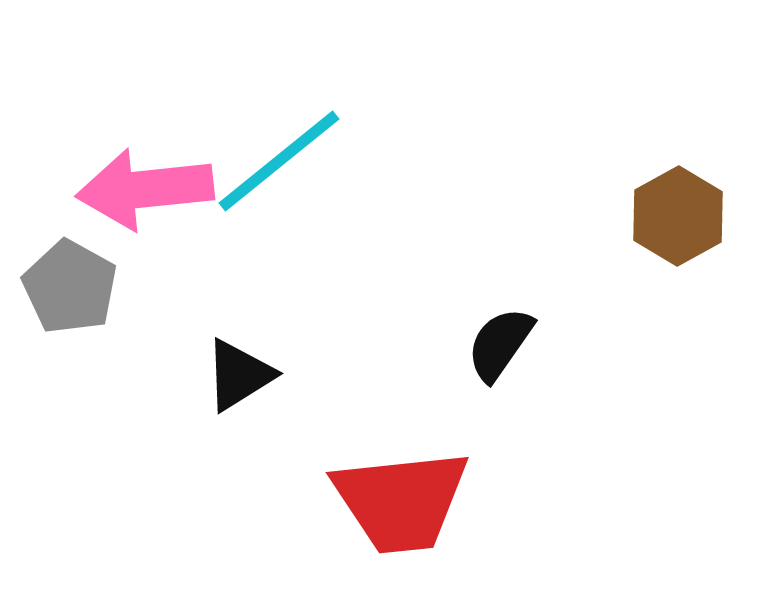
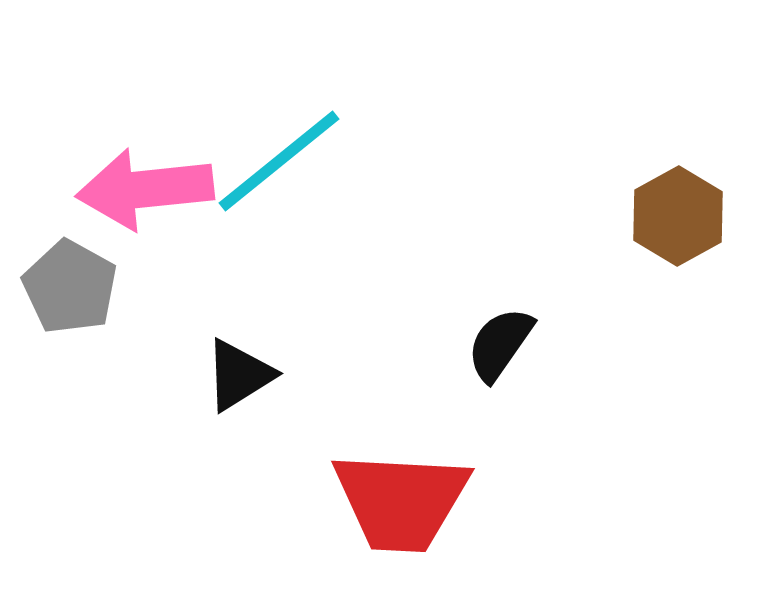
red trapezoid: rotated 9 degrees clockwise
